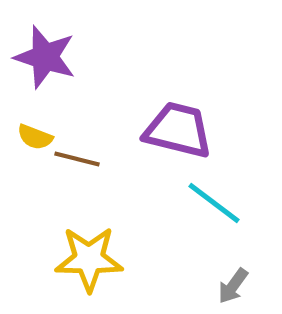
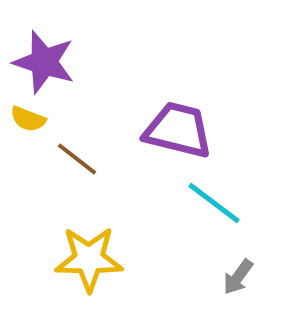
purple star: moved 1 px left, 5 px down
yellow semicircle: moved 7 px left, 18 px up
brown line: rotated 24 degrees clockwise
gray arrow: moved 5 px right, 9 px up
